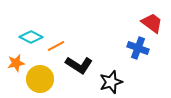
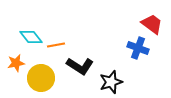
red trapezoid: moved 1 px down
cyan diamond: rotated 25 degrees clockwise
orange line: moved 1 px up; rotated 18 degrees clockwise
black L-shape: moved 1 px right, 1 px down
yellow circle: moved 1 px right, 1 px up
